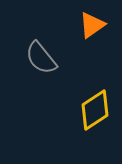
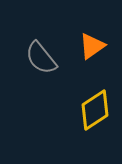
orange triangle: moved 21 px down
